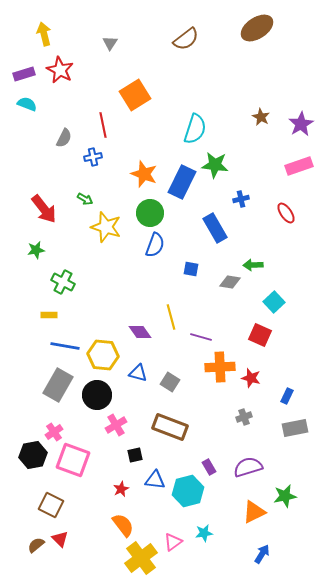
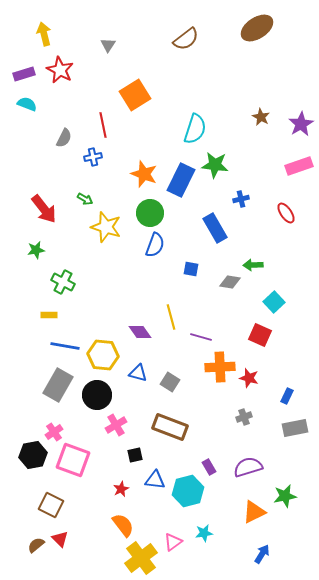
gray triangle at (110, 43): moved 2 px left, 2 px down
blue rectangle at (182, 182): moved 1 px left, 2 px up
red star at (251, 378): moved 2 px left
